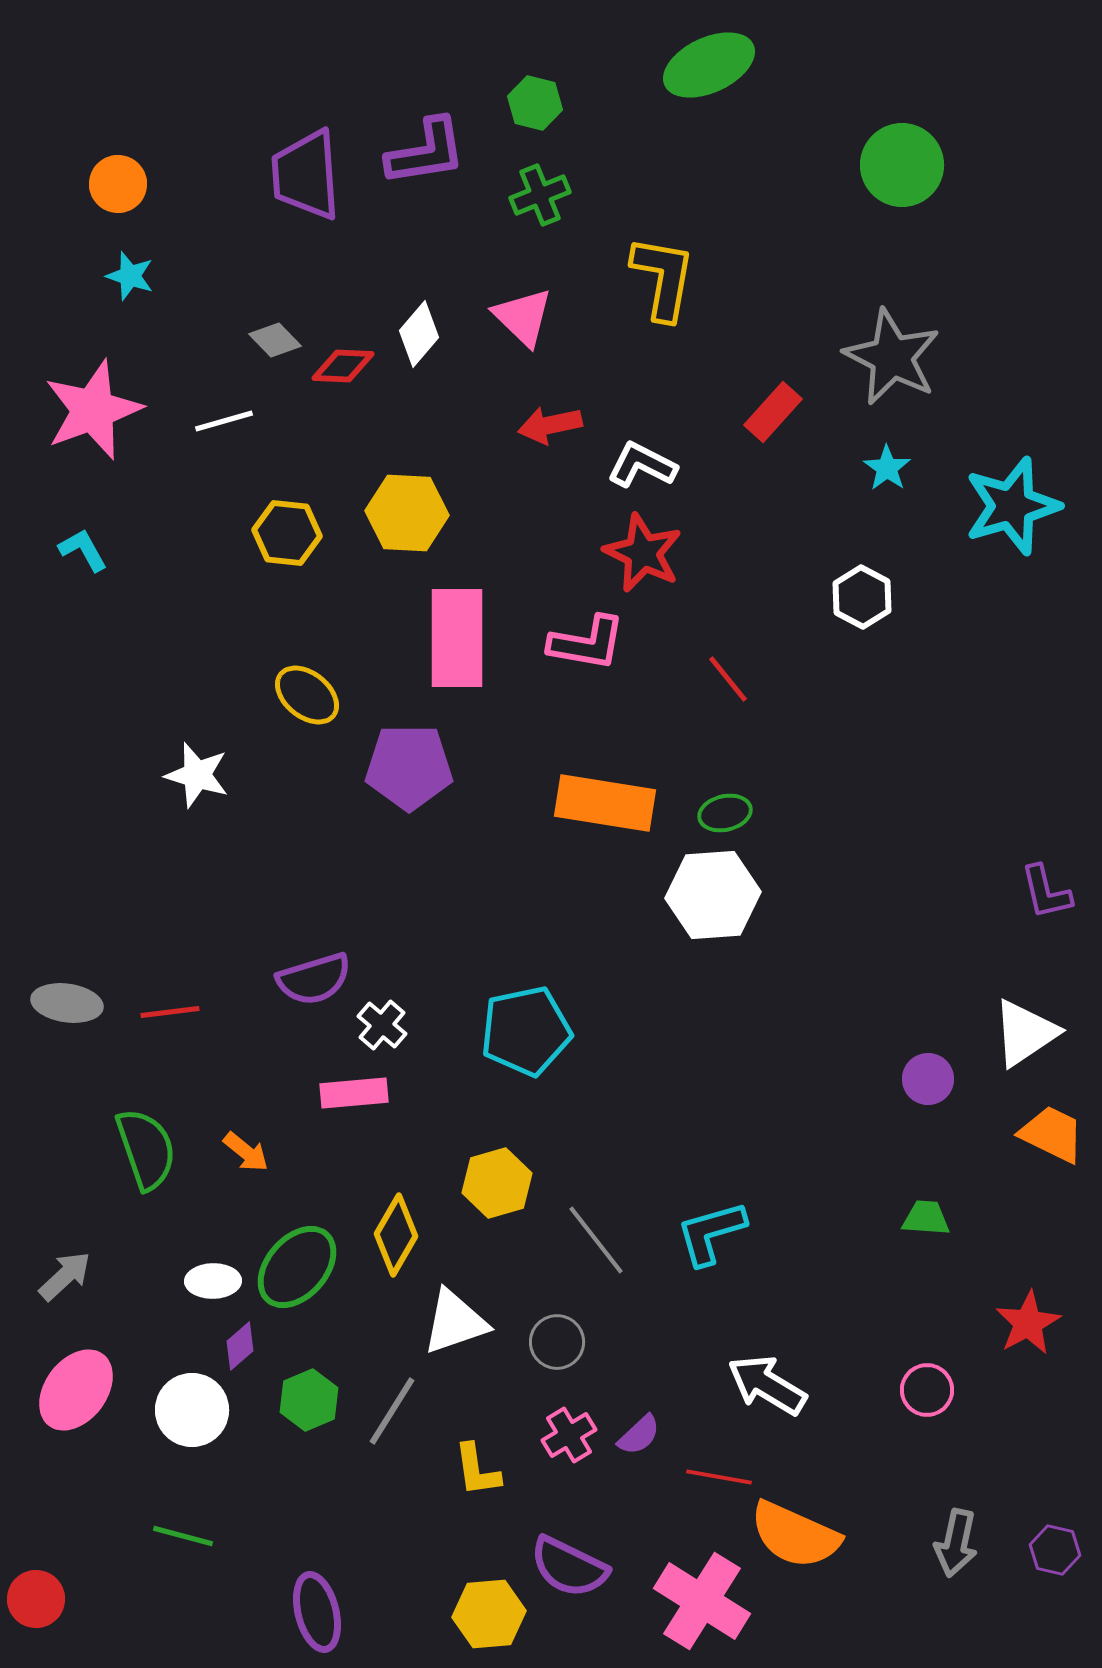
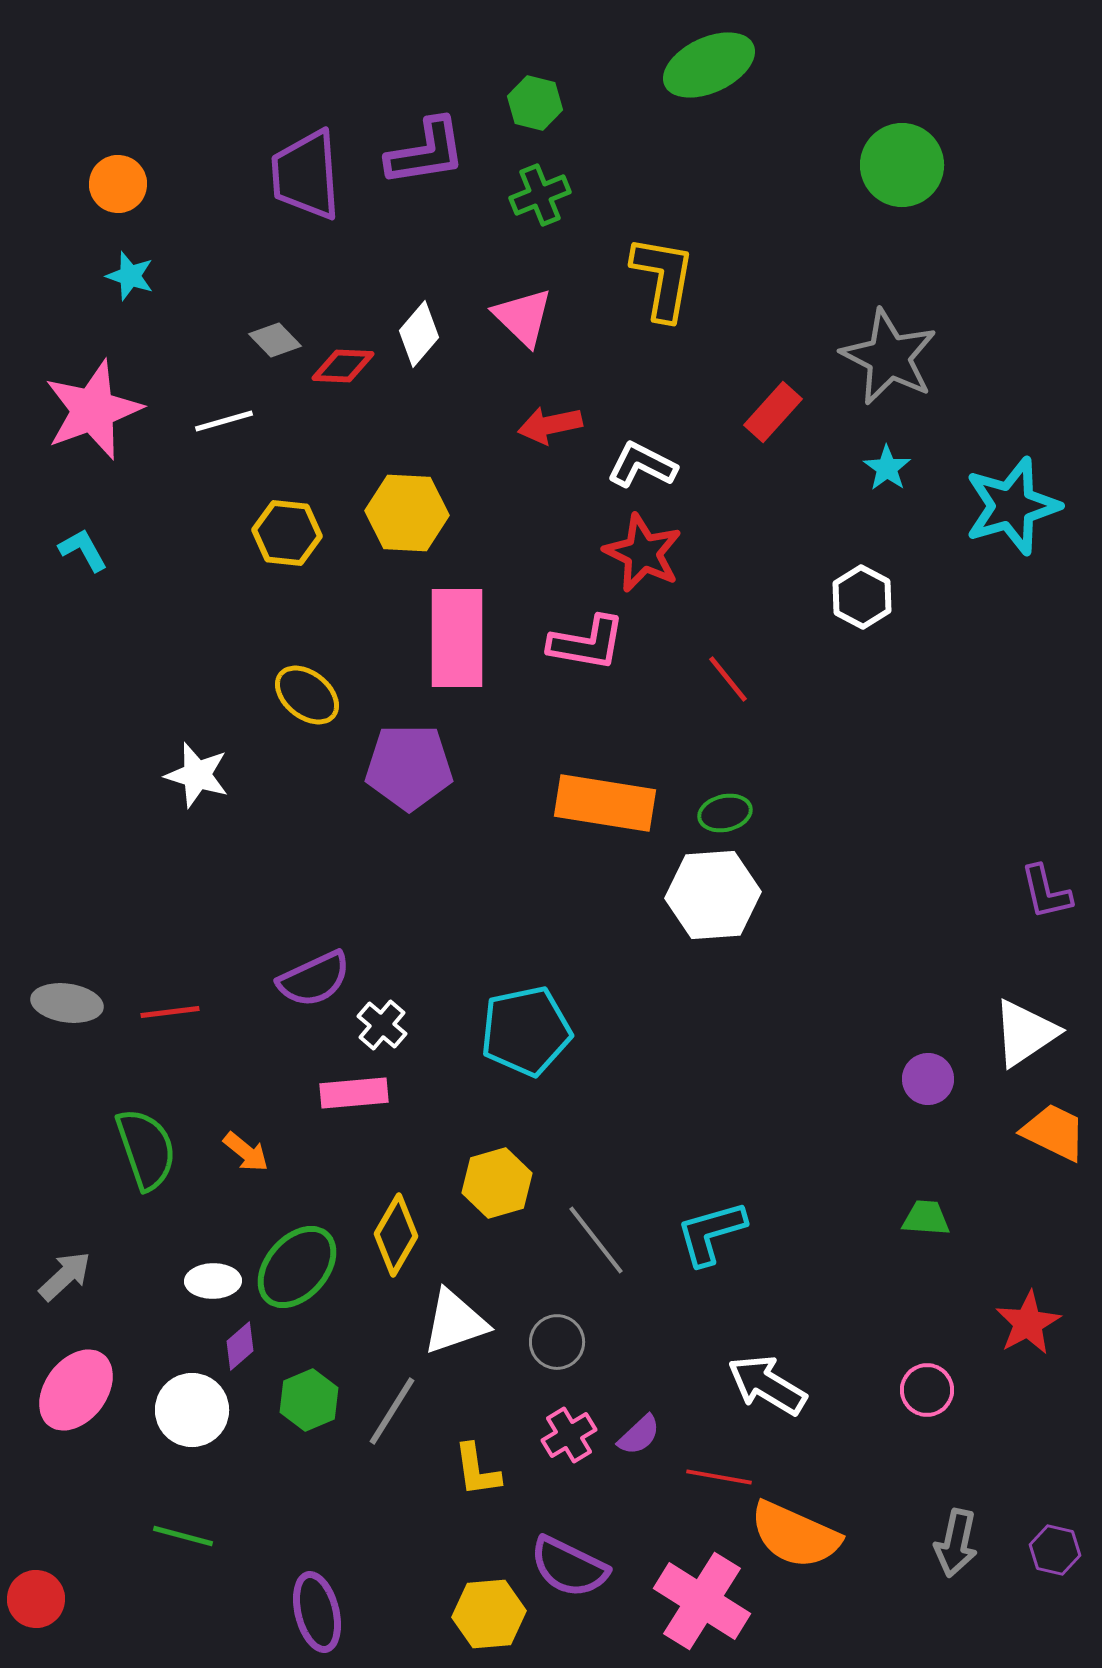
gray star at (892, 357): moved 3 px left
purple semicircle at (314, 979): rotated 8 degrees counterclockwise
orange trapezoid at (1052, 1134): moved 2 px right, 2 px up
